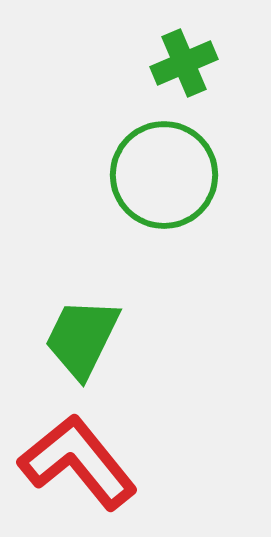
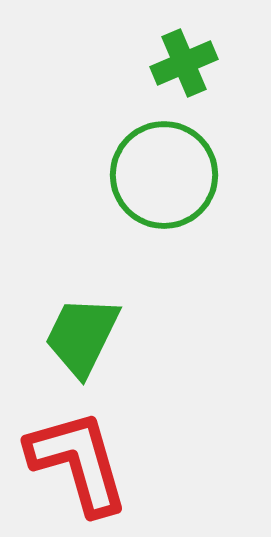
green trapezoid: moved 2 px up
red L-shape: rotated 23 degrees clockwise
